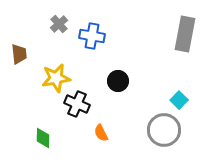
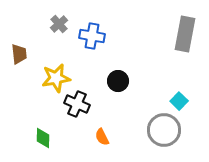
cyan square: moved 1 px down
orange semicircle: moved 1 px right, 4 px down
